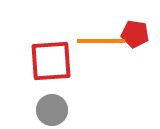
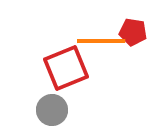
red pentagon: moved 2 px left, 2 px up
red square: moved 15 px right, 7 px down; rotated 18 degrees counterclockwise
